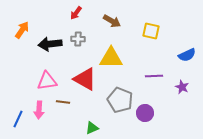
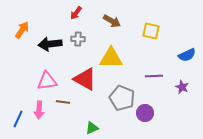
gray pentagon: moved 2 px right, 2 px up
